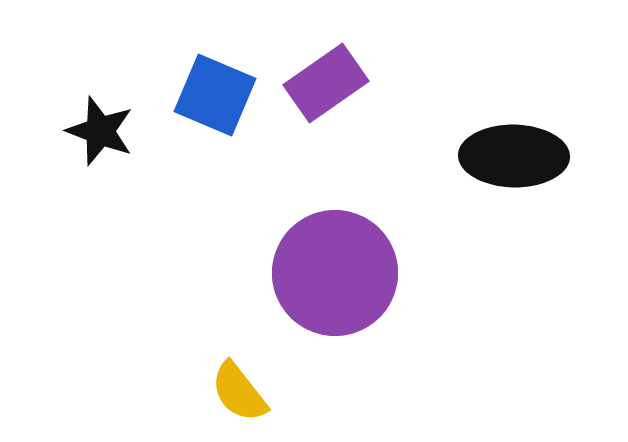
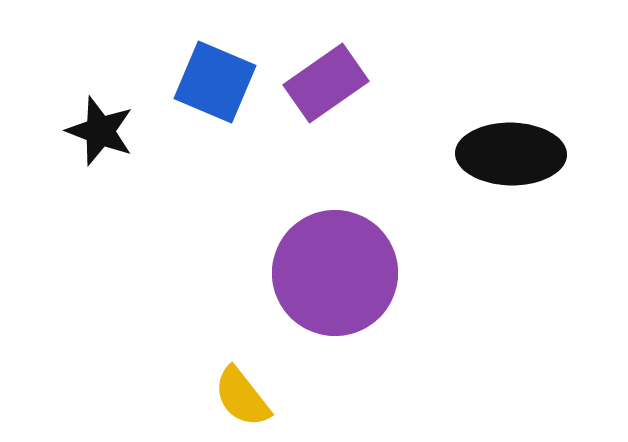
blue square: moved 13 px up
black ellipse: moved 3 px left, 2 px up
yellow semicircle: moved 3 px right, 5 px down
